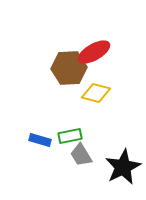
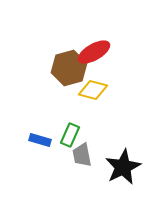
brown hexagon: rotated 12 degrees counterclockwise
yellow diamond: moved 3 px left, 3 px up
green rectangle: moved 1 px up; rotated 55 degrees counterclockwise
gray trapezoid: moved 1 px right; rotated 20 degrees clockwise
